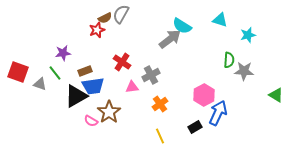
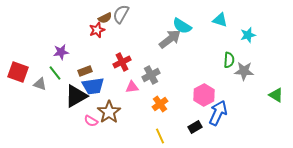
purple star: moved 2 px left, 1 px up
red cross: rotated 30 degrees clockwise
